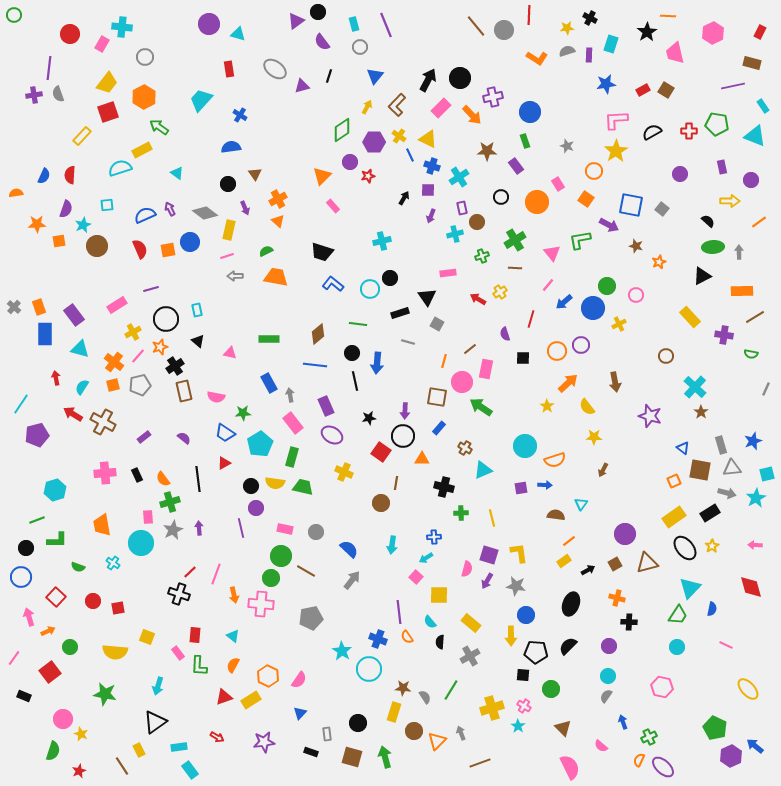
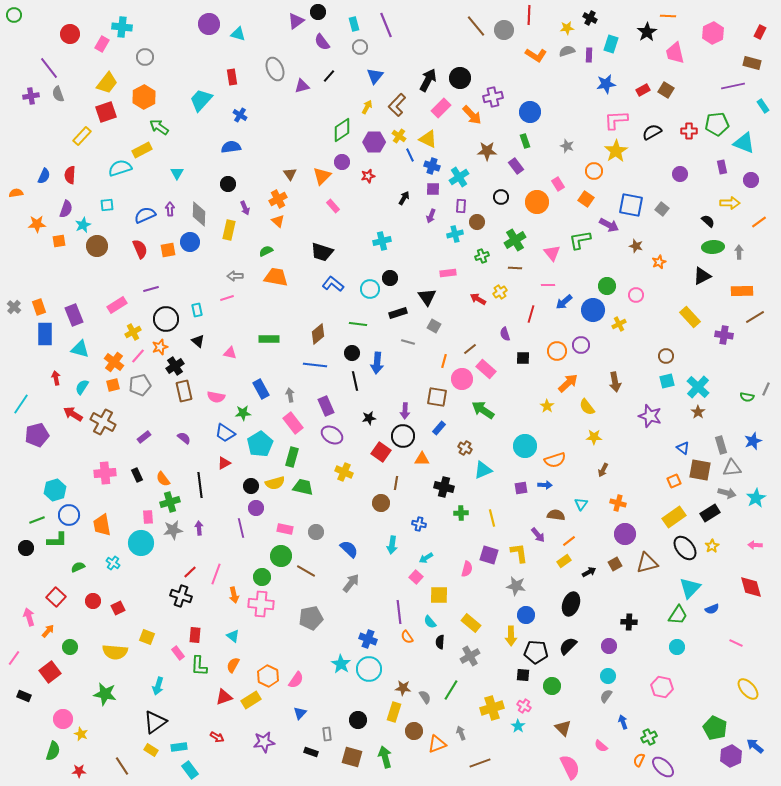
orange L-shape at (537, 58): moved 1 px left, 3 px up
purple line at (49, 68): rotated 45 degrees counterclockwise
red rectangle at (229, 69): moved 3 px right, 8 px down
gray ellipse at (275, 69): rotated 30 degrees clockwise
black line at (329, 76): rotated 24 degrees clockwise
purple cross at (34, 95): moved 3 px left, 1 px down
red square at (108, 112): moved 2 px left
green pentagon at (717, 124): rotated 15 degrees counterclockwise
cyan triangle at (755, 136): moved 11 px left, 7 px down
purple circle at (350, 162): moved 8 px left
cyan triangle at (177, 173): rotated 24 degrees clockwise
brown triangle at (255, 174): moved 35 px right
purple square at (428, 190): moved 5 px right, 1 px up
yellow arrow at (730, 201): moved 2 px down
purple rectangle at (462, 208): moved 1 px left, 2 px up; rotated 16 degrees clockwise
purple arrow at (170, 209): rotated 24 degrees clockwise
gray diamond at (205, 213): moved 6 px left, 1 px down; rotated 55 degrees clockwise
pink line at (227, 256): moved 42 px down
pink line at (548, 285): rotated 48 degrees clockwise
blue circle at (593, 308): moved 2 px down
black rectangle at (400, 313): moved 2 px left
purple rectangle at (74, 315): rotated 15 degrees clockwise
red line at (531, 319): moved 5 px up
gray square at (437, 324): moved 3 px left, 2 px down
green semicircle at (751, 354): moved 4 px left, 43 px down
pink rectangle at (486, 369): rotated 60 degrees counterclockwise
pink circle at (462, 382): moved 3 px up
blue rectangle at (269, 383): moved 8 px left, 6 px down
cyan cross at (695, 387): moved 3 px right
green arrow at (481, 407): moved 2 px right, 3 px down
brown star at (701, 412): moved 3 px left
cyan square at (767, 474): moved 100 px left, 93 px up
black line at (198, 479): moved 2 px right, 6 px down
yellow semicircle at (275, 483): rotated 24 degrees counterclockwise
gray star at (173, 530): rotated 18 degrees clockwise
blue cross at (434, 537): moved 15 px left, 13 px up; rotated 16 degrees clockwise
green semicircle at (78, 567): rotated 136 degrees clockwise
black arrow at (588, 570): moved 1 px right, 2 px down
blue circle at (21, 577): moved 48 px right, 62 px up
green circle at (271, 578): moved 9 px left, 1 px up
gray arrow at (352, 580): moved 1 px left, 3 px down
purple arrow at (487, 581): moved 51 px right, 46 px up; rotated 70 degrees counterclockwise
black cross at (179, 594): moved 2 px right, 2 px down
orange cross at (617, 598): moved 1 px right, 95 px up
red square at (118, 608): rotated 16 degrees counterclockwise
blue semicircle at (712, 609): rotated 56 degrees clockwise
orange arrow at (48, 631): rotated 24 degrees counterclockwise
blue cross at (378, 639): moved 10 px left
pink line at (726, 645): moved 10 px right, 2 px up
cyan star at (342, 651): moved 1 px left, 13 px down
pink semicircle at (299, 680): moved 3 px left
green circle at (551, 689): moved 1 px right, 3 px up
black circle at (358, 723): moved 3 px up
orange triangle at (437, 741): moved 3 px down; rotated 24 degrees clockwise
yellow rectangle at (139, 750): moved 12 px right; rotated 32 degrees counterclockwise
red star at (79, 771): rotated 24 degrees clockwise
